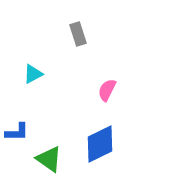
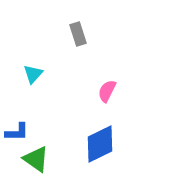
cyan triangle: rotated 20 degrees counterclockwise
pink semicircle: moved 1 px down
green triangle: moved 13 px left
